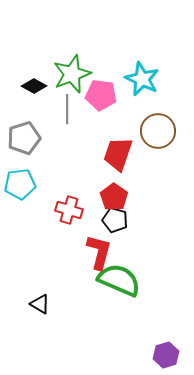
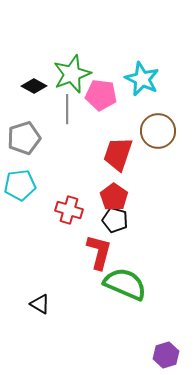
cyan pentagon: moved 1 px down
green semicircle: moved 6 px right, 4 px down
